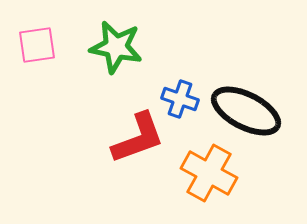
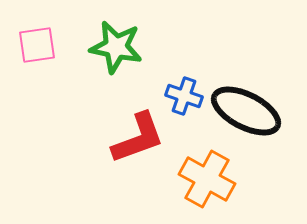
blue cross: moved 4 px right, 3 px up
orange cross: moved 2 px left, 6 px down
